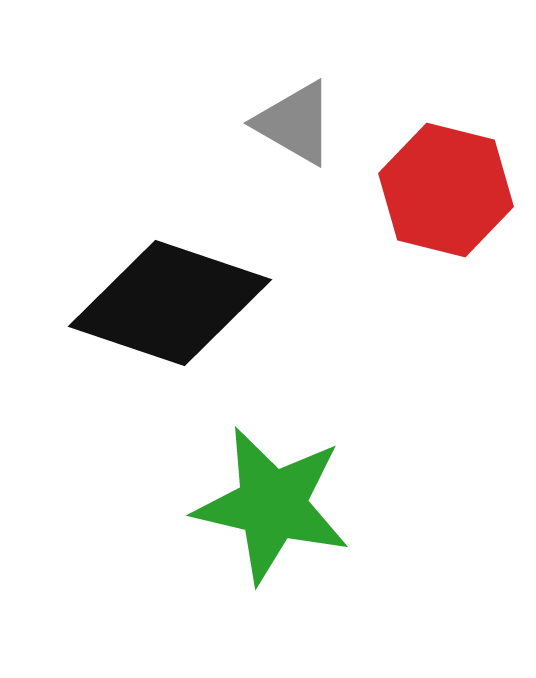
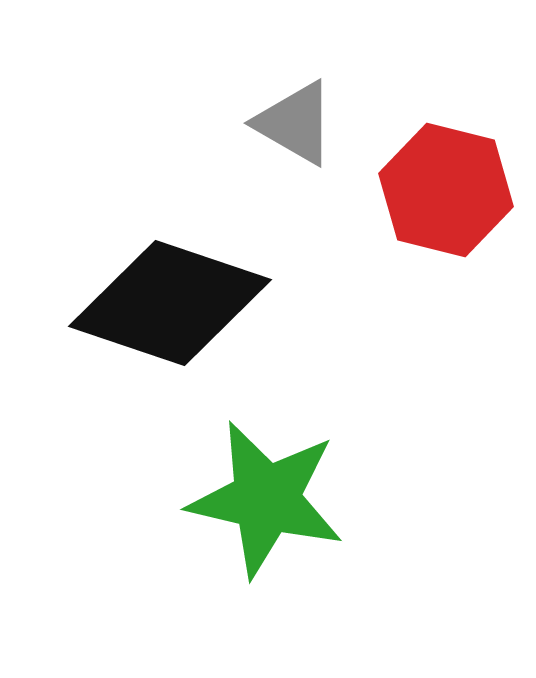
green star: moved 6 px left, 6 px up
